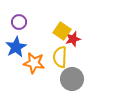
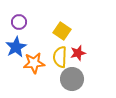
red star: moved 5 px right, 14 px down
orange star: rotated 15 degrees counterclockwise
